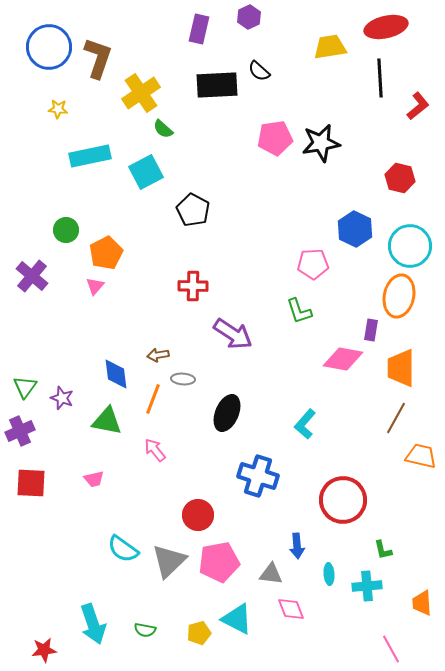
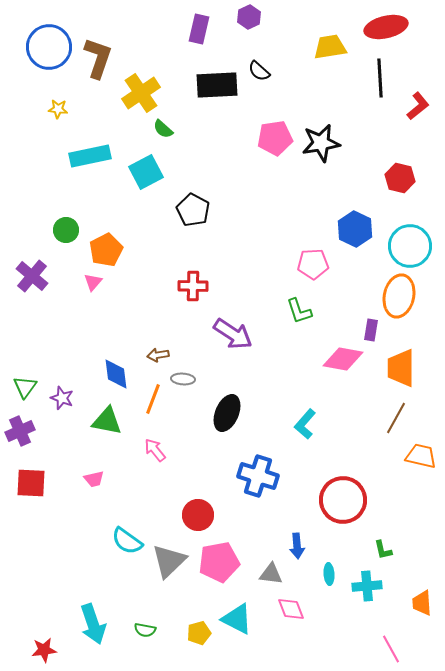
orange pentagon at (106, 253): moved 3 px up
pink triangle at (95, 286): moved 2 px left, 4 px up
cyan semicircle at (123, 549): moved 4 px right, 8 px up
